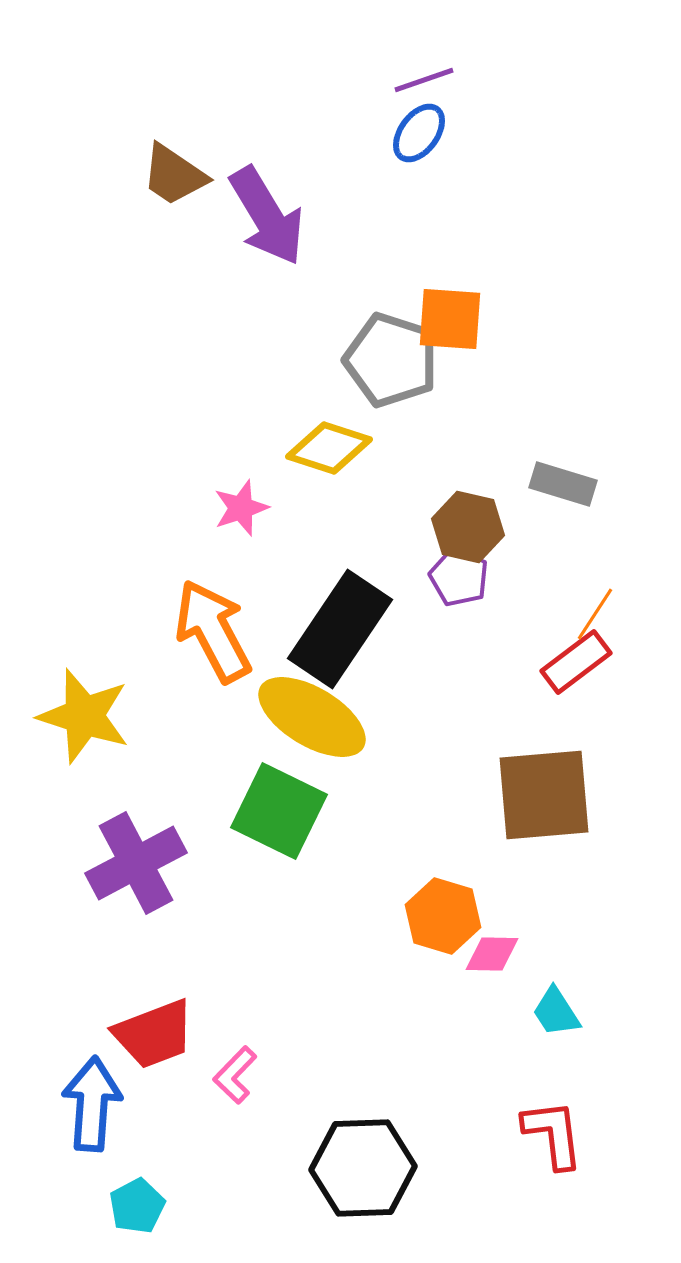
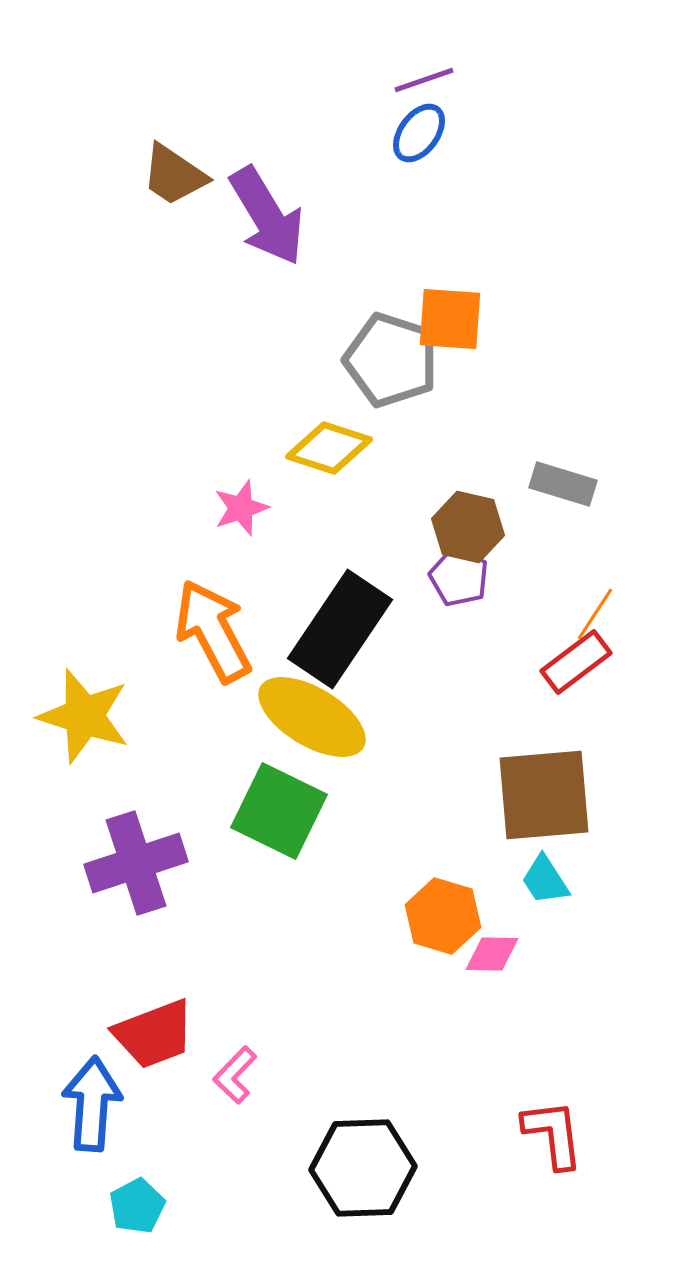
purple cross: rotated 10 degrees clockwise
cyan trapezoid: moved 11 px left, 132 px up
